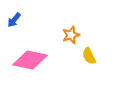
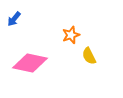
blue arrow: moved 1 px up
pink diamond: moved 3 px down
